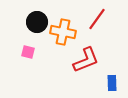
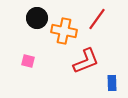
black circle: moved 4 px up
orange cross: moved 1 px right, 1 px up
pink square: moved 9 px down
red L-shape: moved 1 px down
